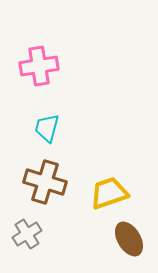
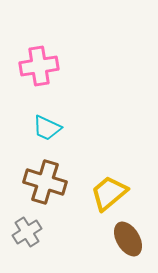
cyan trapezoid: rotated 80 degrees counterclockwise
yellow trapezoid: rotated 21 degrees counterclockwise
gray cross: moved 2 px up
brown ellipse: moved 1 px left
